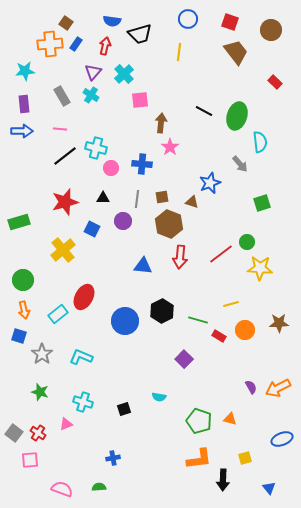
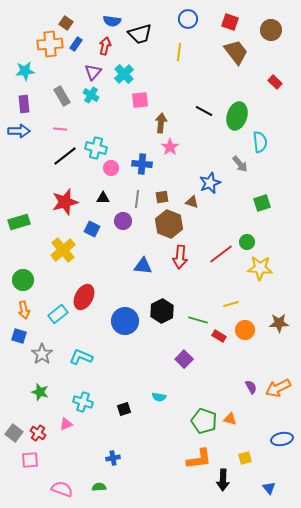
blue arrow at (22, 131): moved 3 px left
green pentagon at (199, 421): moved 5 px right
blue ellipse at (282, 439): rotated 10 degrees clockwise
